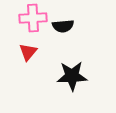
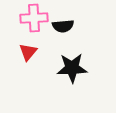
pink cross: moved 1 px right
black star: moved 8 px up
